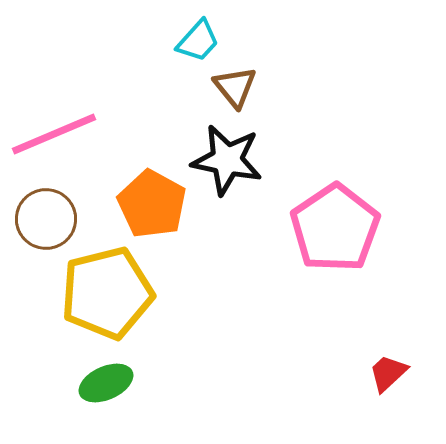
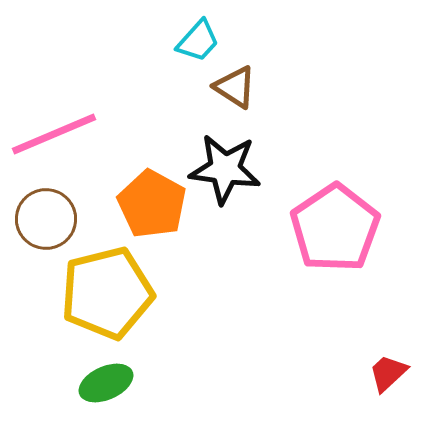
brown triangle: rotated 18 degrees counterclockwise
black star: moved 2 px left, 9 px down; rotated 4 degrees counterclockwise
